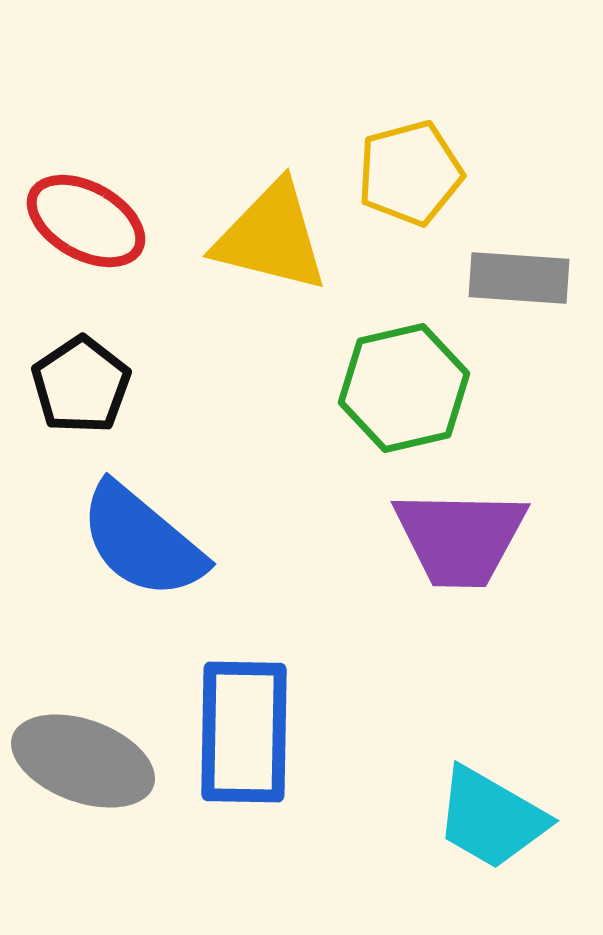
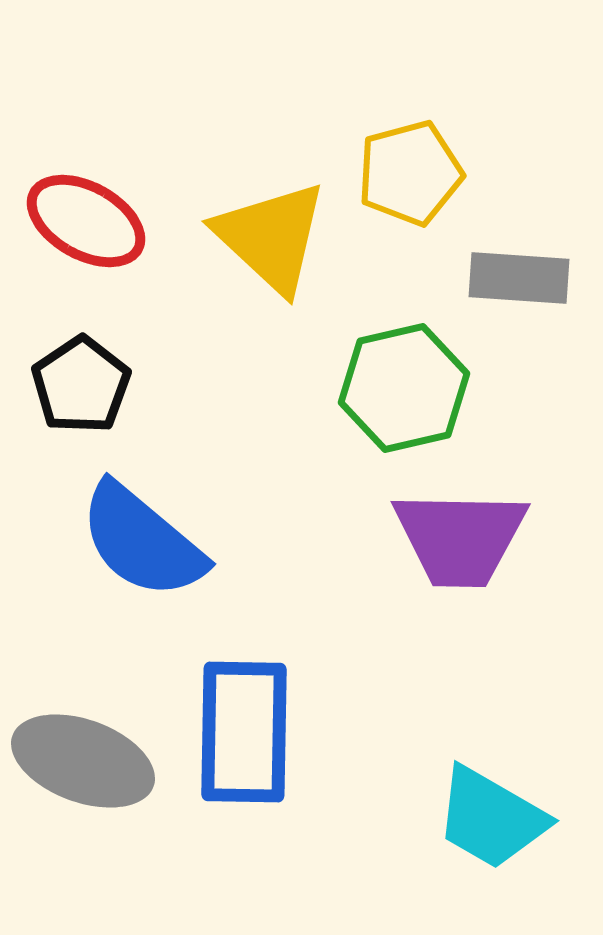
yellow triangle: rotated 29 degrees clockwise
